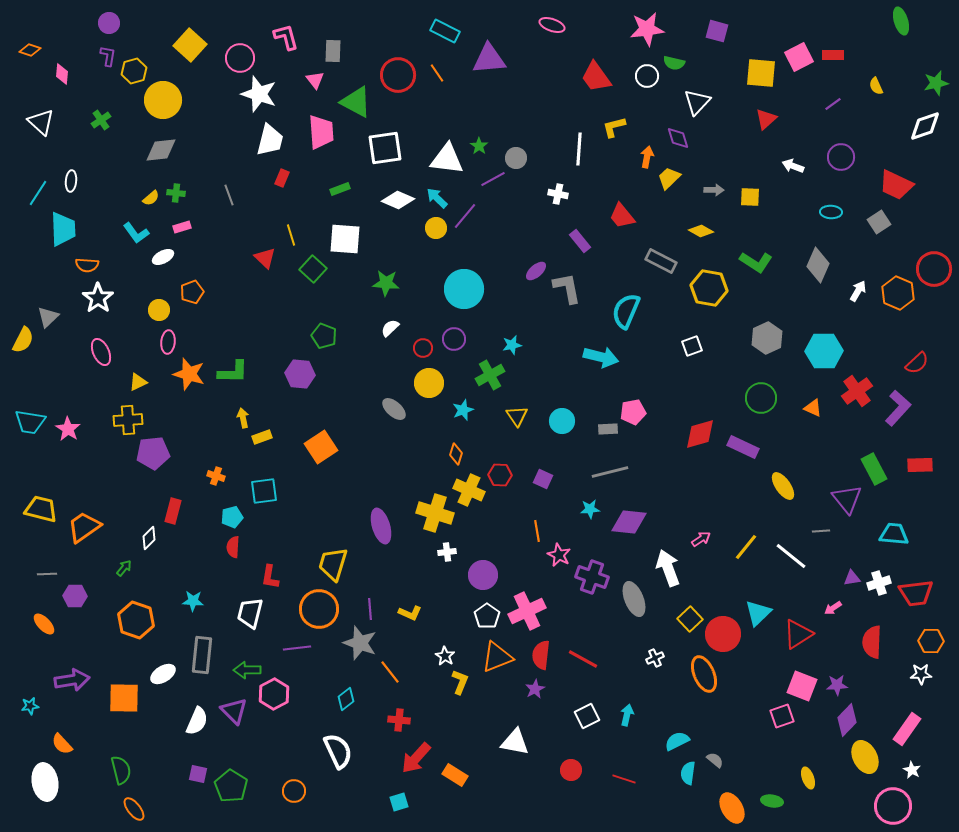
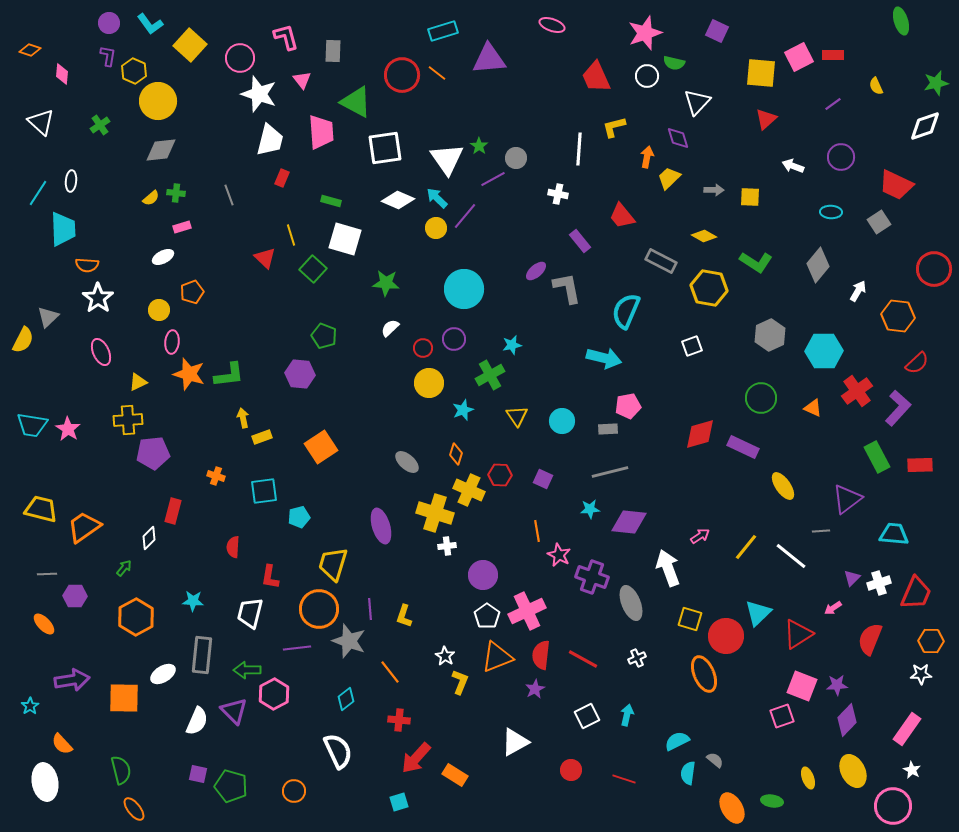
pink star at (647, 29): moved 2 px left, 4 px down; rotated 12 degrees counterclockwise
cyan rectangle at (445, 31): moved 2 px left; rotated 44 degrees counterclockwise
purple square at (717, 31): rotated 10 degrees clockwise
yellow hexagon at (134, 71): rotated 20 degrees counterclockwise
orange line at (437, 73): rotated 18 degrees counterclockwise
red circle at (398, 75): moved 4 px right
red trapezoid at (596, 77): rotated 12 degrees clockwise
pink triangle at (315, 80): moved 13 px left
yellow circle at (163, 100): moved 5 px left, 1 px down
green cross at (101, 120): moved 1 px left, 5 px down
white triangle at (447, 159): rotated 48 degrees clockwise
green rectangle at (340, 189): moved 9 px left, 12 px down; rotated 36 degrees clockwise
yellow diamond at (701, 231): moved 3 px right, 5 px down
cyan L-shape at (136, 233): moved 14 px right, 209 px up
white square at (345, 239): rotated 12 degrees clockwise
gray diamond at (818, 265): rotated 16 degrees clockwise
orange hexagon at (898, 293): moved 23 px down; rotated 16 degrees counterclockwise
gray hexagon at (767, 338): moved 3 px right, 3 px up
pink ellipse at (168, 342): moved 4 px right
cyan arrow at (601, 357): moved 3 px right, 1 px down
green L-shape at (233, 372): moved 4 px left, 3 px down; rotated 8 degrees counterclockwise
gray ellipse at (394, 409): moved 13 px right, 53 px down
pink pentagon at (633, 412): moved 5 px left, 6 px up
cyan trapezoid at (30, 422): moved 2 px right, 3 px down
green rectangle at (874, 469): moved 3 px right, 12 px up
purple triangle at (847, 499): rotated 32 degrees clockwise
cyan pentagon at (232, 517): moved 67 px right
pink arrow at (701, 539): moved 1 px left, 3 px up
white cross at (447, 552): moved 6 px up
purple triangle at (852, 578): rotated 36 degrees counterclockwise
red trapezoid at (916, 593): rotated 60 degrees counterclockwise
gray ellipse at (634, 599): moved 3 px left, 4 px down
yellow L-shape at (410, 613): moved 6 px left, 3 px down; rotated 85 degrees clockwise
yellow square at (690, 619): rotated 30 degrees counterclockwise
orange hexagon at (136, 620): moved 3 px up; rotated 12 degrees clockwise
red circle at (723, 634): moved 3 px right, 2 px down
red semicircle at (872, 642): moved 2 px left, 3 px up; rotated 20 degrees clockwise
gray star at (360, 643): moved 11 px left, 2 px up
white cross at (655, 658): moved 18 px left
cyan star at (30, 706): rotated 24 degrees counterclockwise
white triangle at (515, 742): rotated 40 degrees counterclockwise
yellow ellipse at (865, 757): moved 12 px left, 14 px down
green pentagon at (231, 786): rotated 16 degrees counterclockwise
